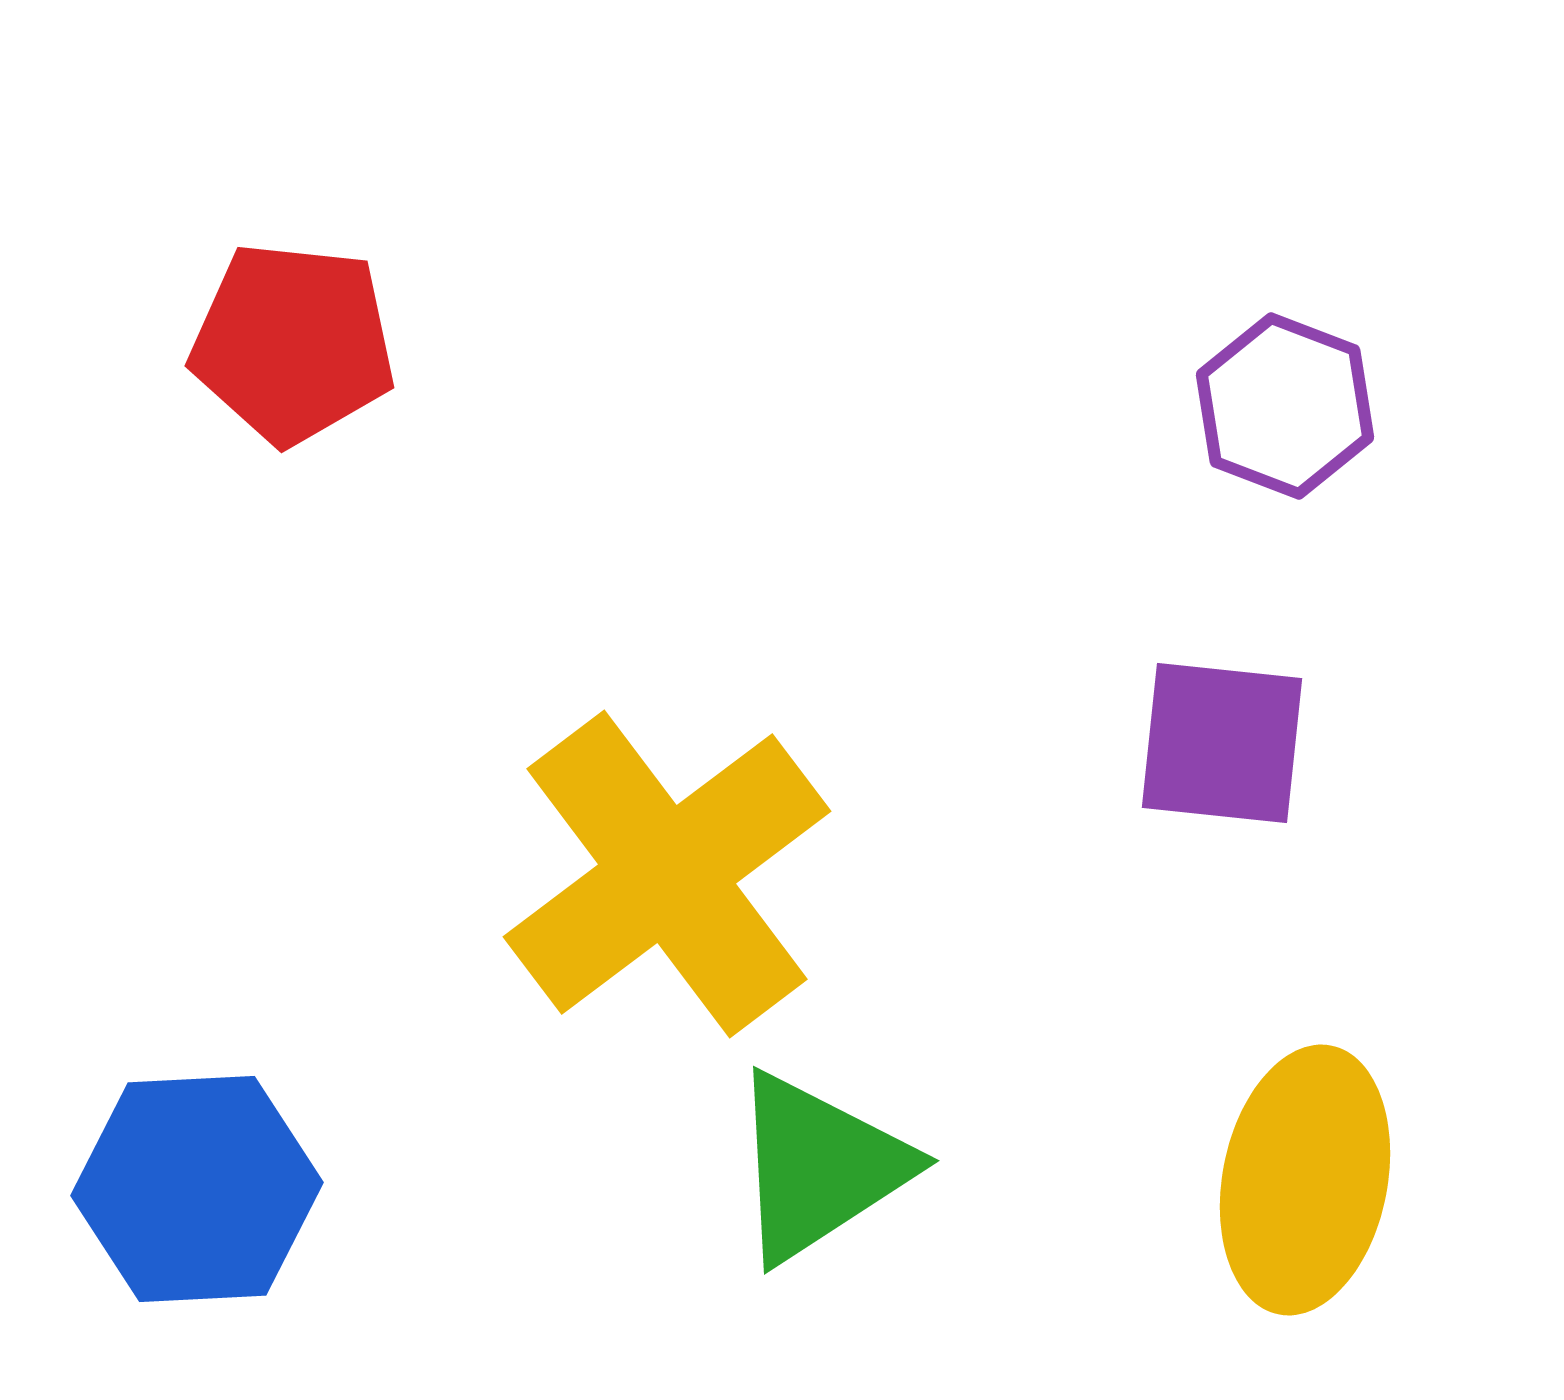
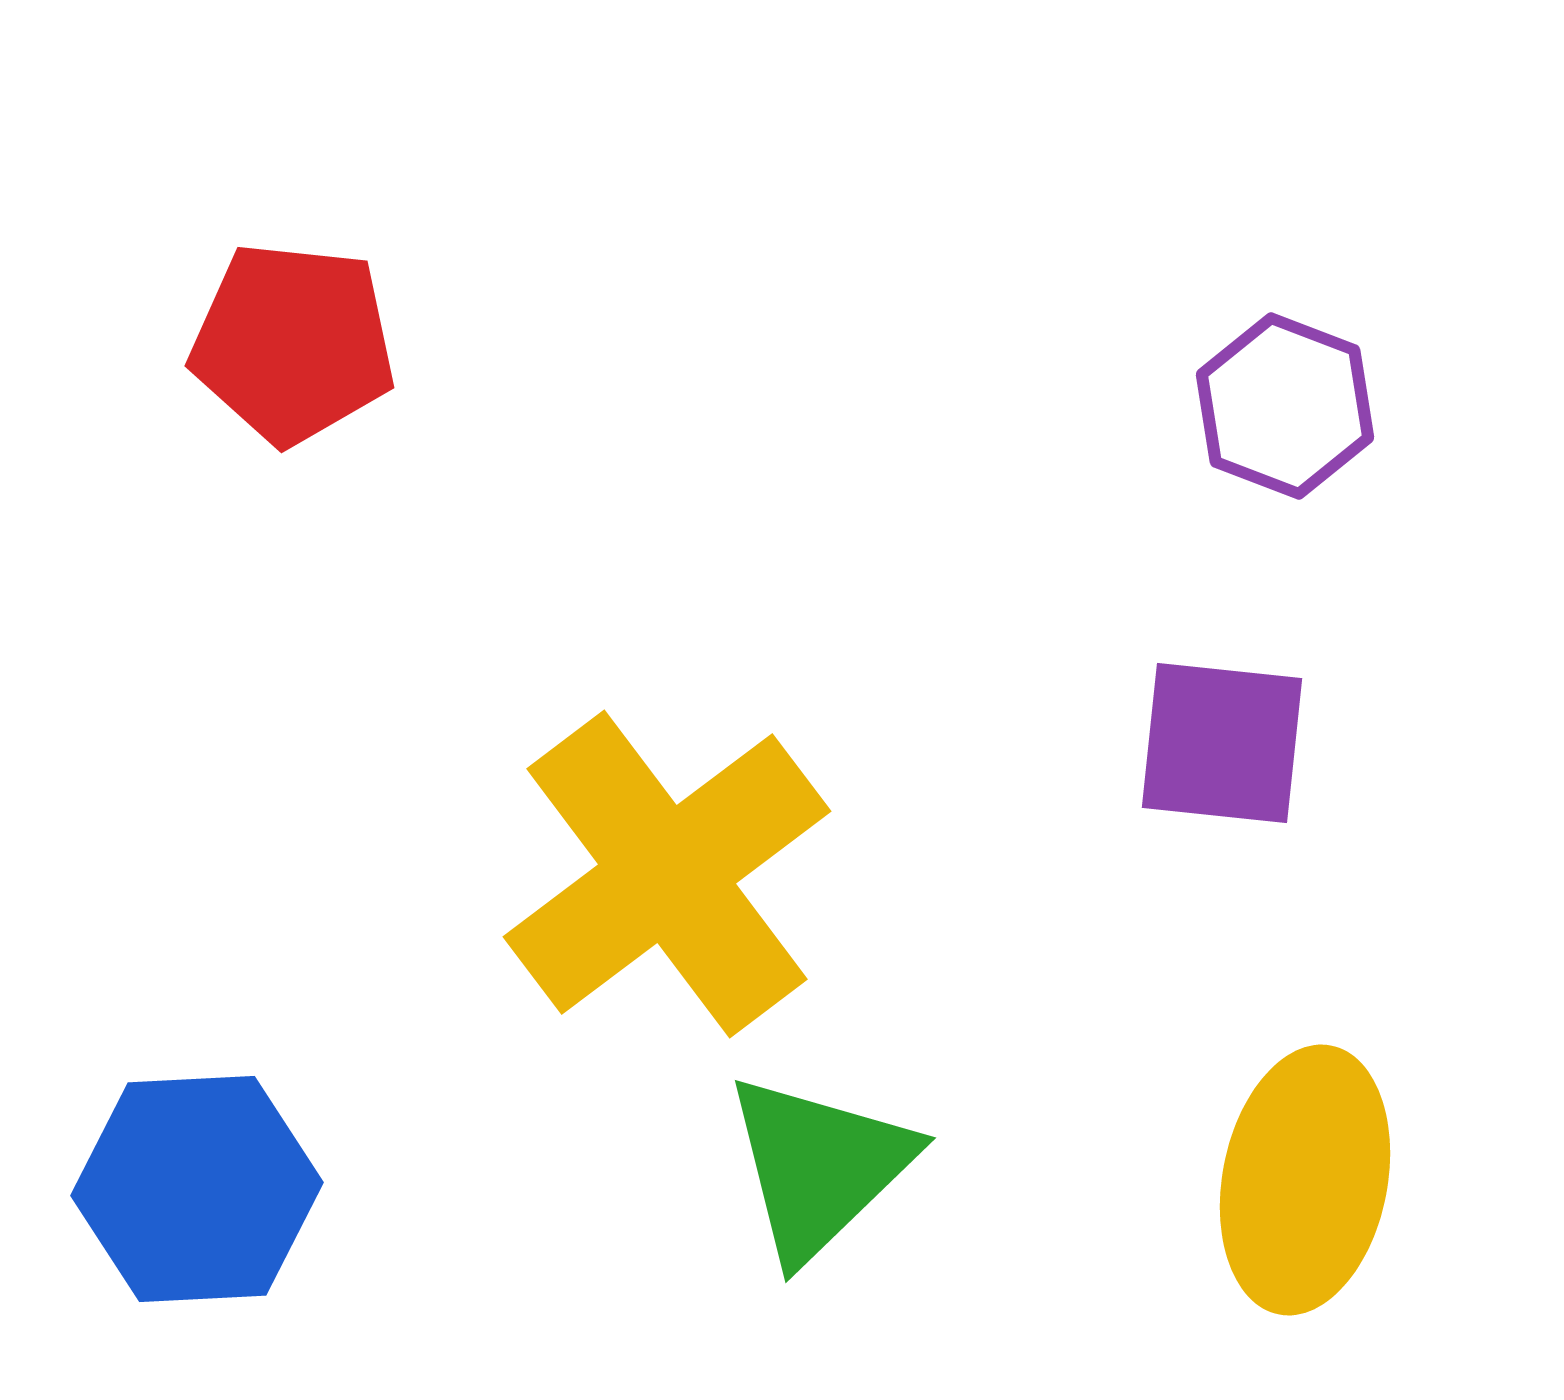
green triangle: rotated 11 degrees counterclockwise
